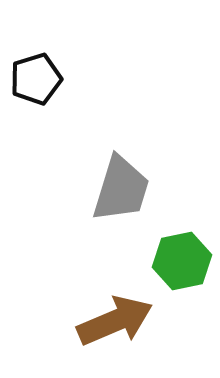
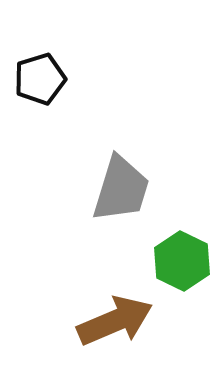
black pentagon: moved 4 px right
green hexagon: rotated 22 degrees counterclockwise
